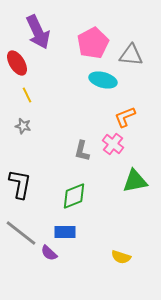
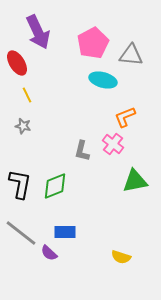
green diamond: moved 19 px left, 10 px up
